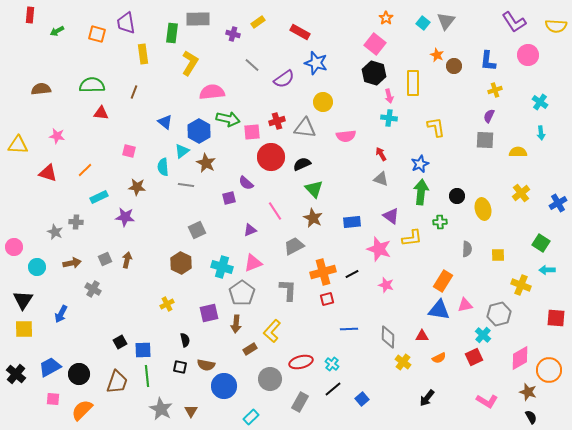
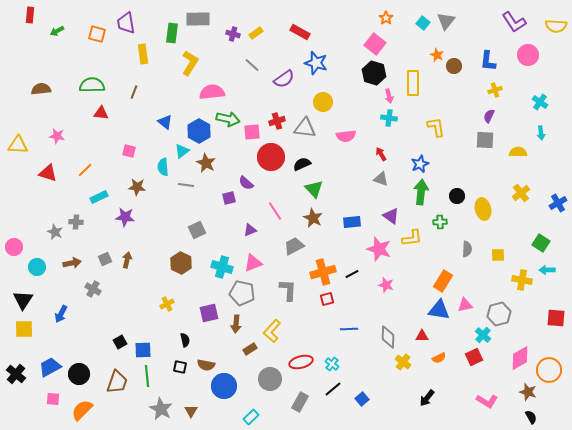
yellow rectangle at (258, 22): moved 2 px left, 11 px down
yellow cross at (521, 285): moved 1 px right, 5 px up; rotated 12 degrees counterclockwise
gray pentagon at (242, 293): rotated 25 degrees counterclockwise
